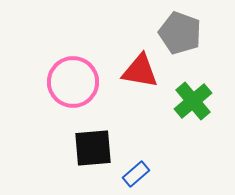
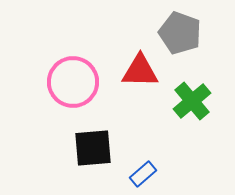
red triangle: rotated 9 degrees counterclockwise
green cross: moved 1 px left
blue rectangle: moved 7 px right
